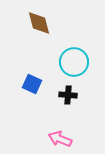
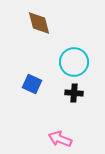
black cross: moved 6 px right, 2 px up
